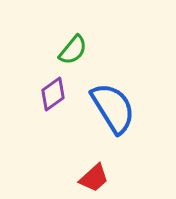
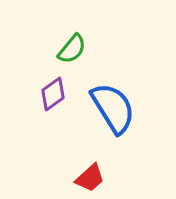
green semicircle: moved 1 px left, 1 px up
red trapezoid: moved 4 px left
